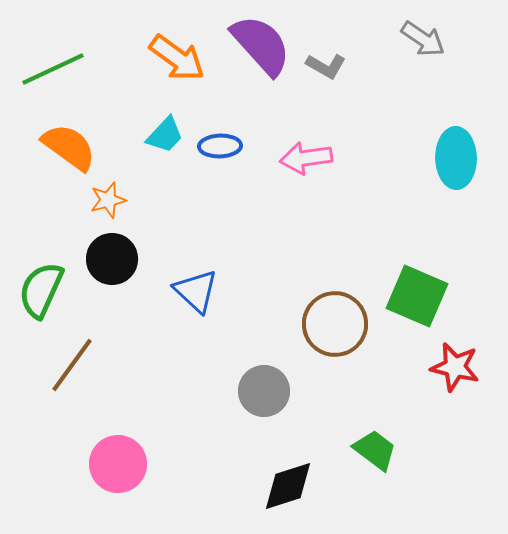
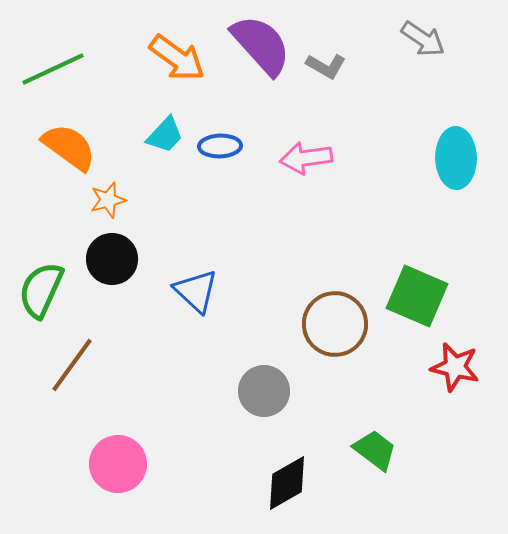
black diamond: moved 1 px left, 3 px up; rotated 12 degrees counterclockwise
